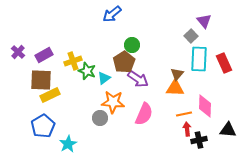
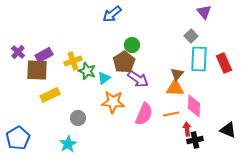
purple triangle: moved 9 px up
brown square: moved 4 px left, 10 px up
pink diamond: moved 11 px left
orange line: moved 13 px left
gray circle: moved 22 px left
blue pentagon: moved 25 px left, 12 px down
black triangle: rotated 18 degrees clockwise
black cross: moved 4 px left
